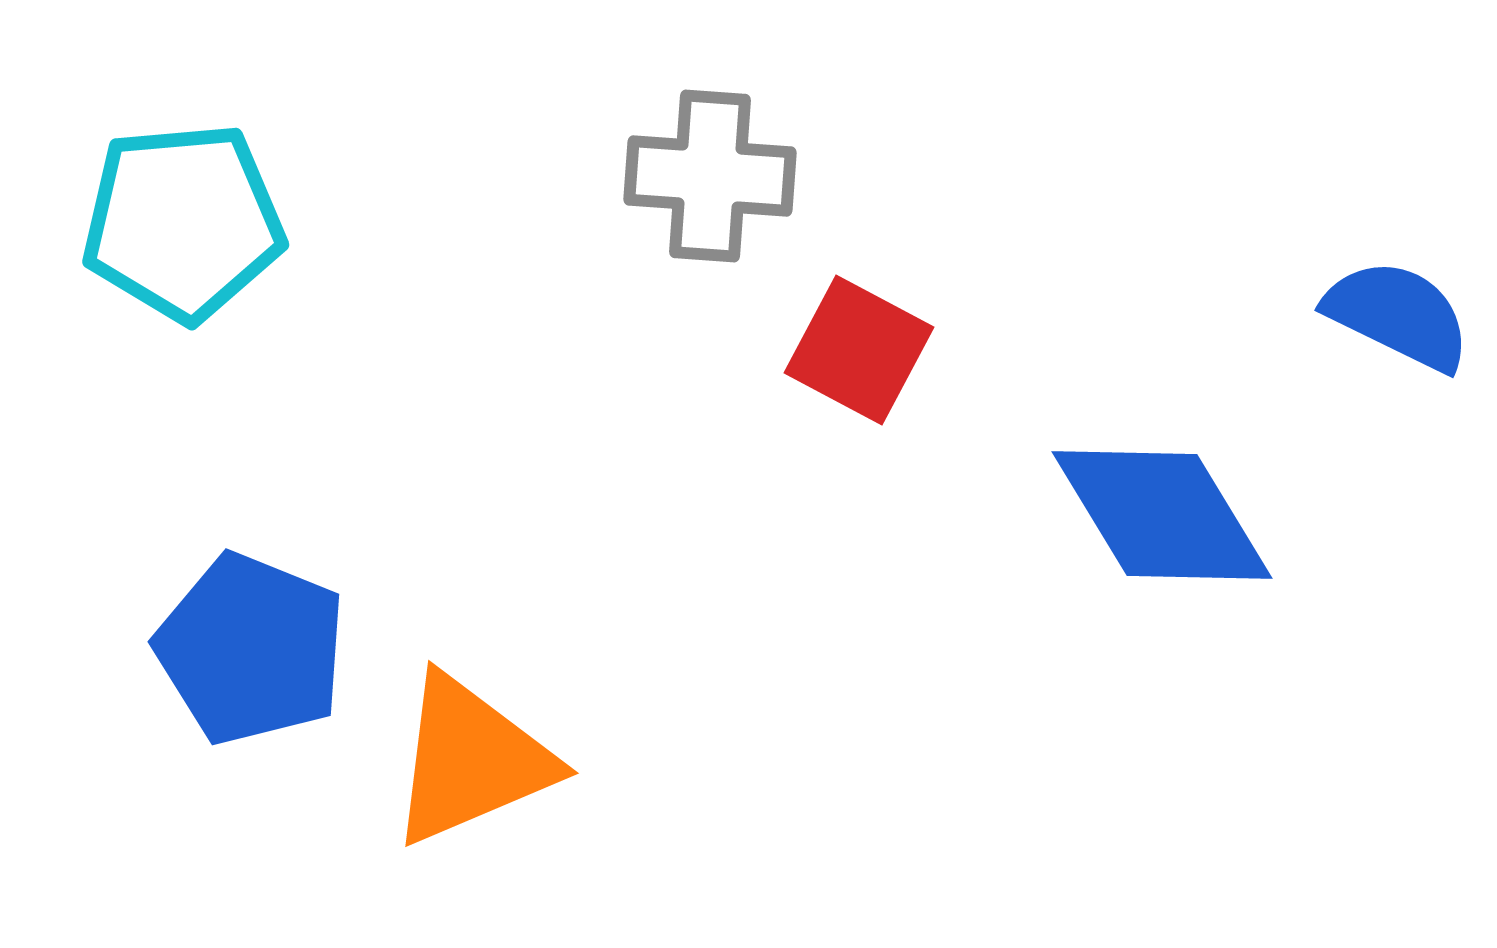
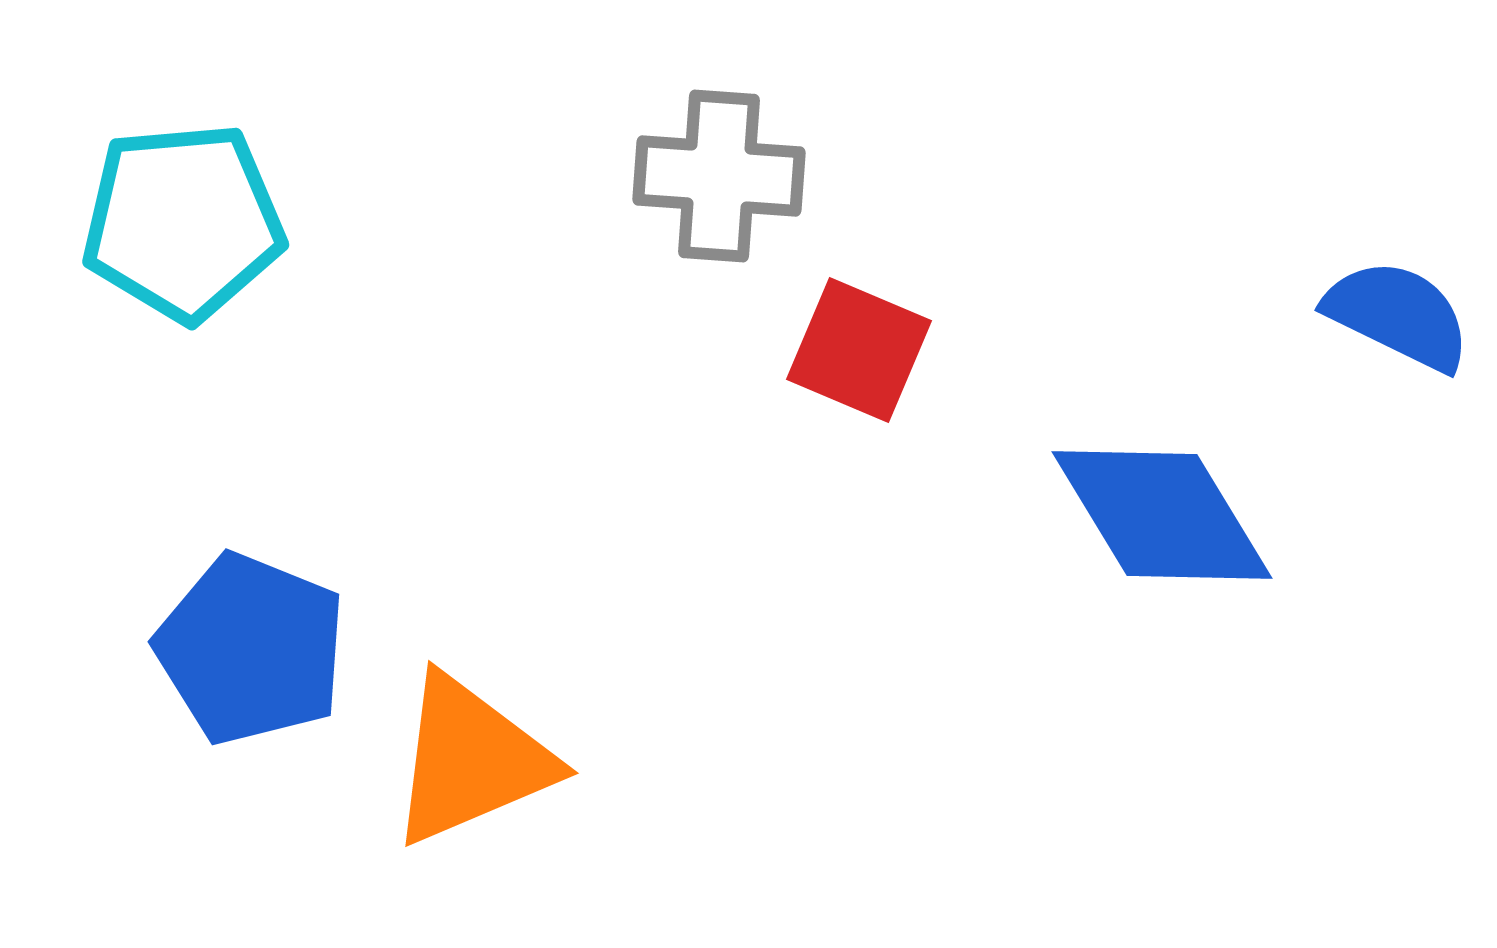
gray cross: moved 9 px right
red square: rotated 5 degrees counterclockwise
